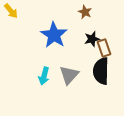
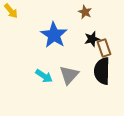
black semicircle: moved 1 px right
cyan arrow: rotated 72 degrees counterclockwise
